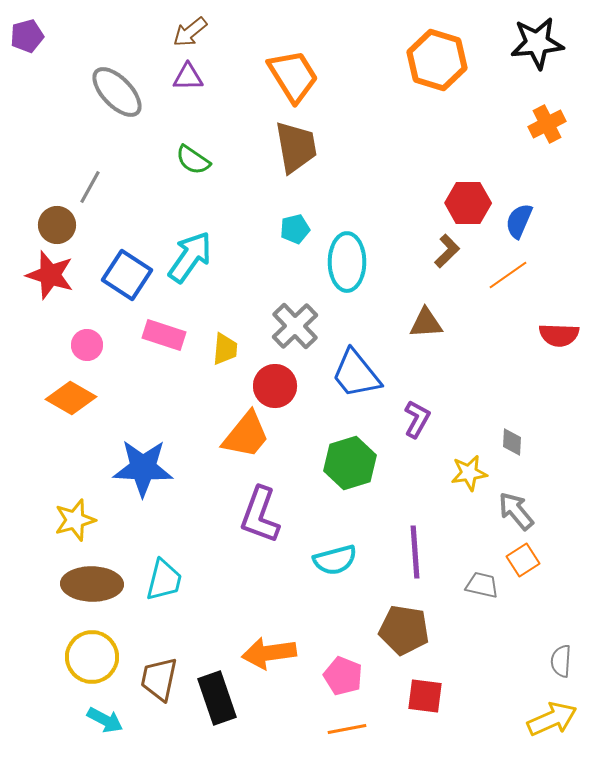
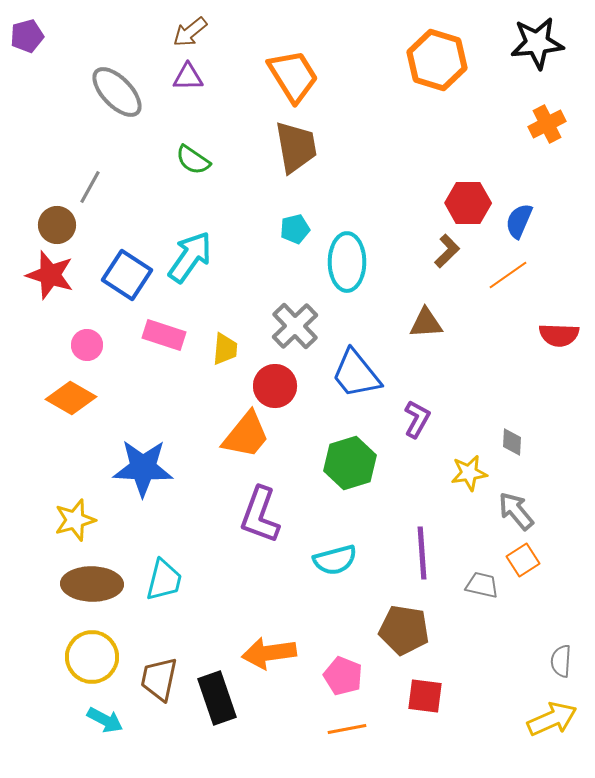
purple line at (415, 552): moved 7 px right, 1 px down
